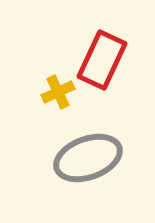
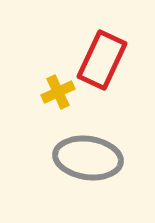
gray ellipse: rotated 28 degrees clockwise
